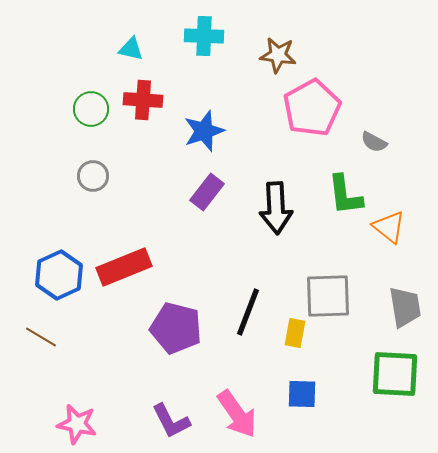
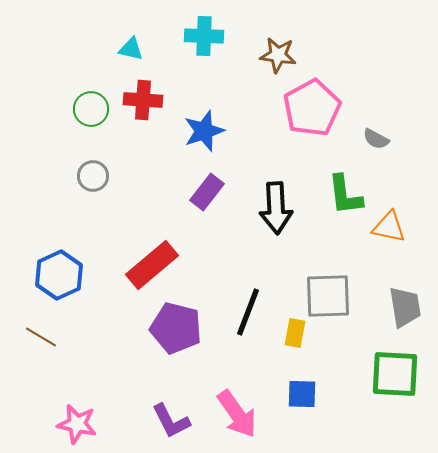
gray semicircle: moved 2 px right, 3 px up
orange triangle: rotated 27 degrees counterclockwise
red rectangle: moved 28 px right, 2 px up; rotated 18 degrees counterclockwise
